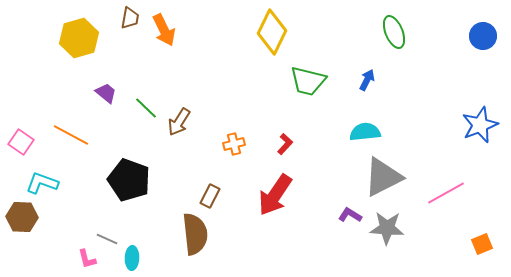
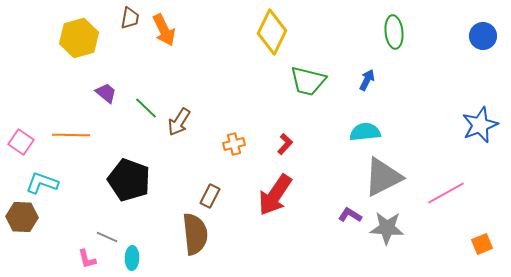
green ellipse: rotated 16 degrees clockwise
orange line: rotated 27 degrees counterclockwise
gray line: moved 2 px up
